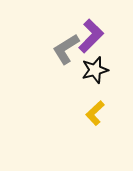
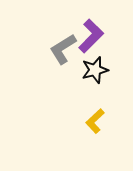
gray L-shape: moved 3 px left
yellow L-shape: moved 8 px down
